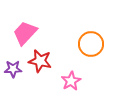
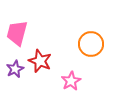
pink trapezoid: moved 8 px left; rotated 28 degrees counterclockwise
red star: rotated 10 degrees clockwise
purple star: moved 2 px right; rotated 24 degrees counterclockwise
